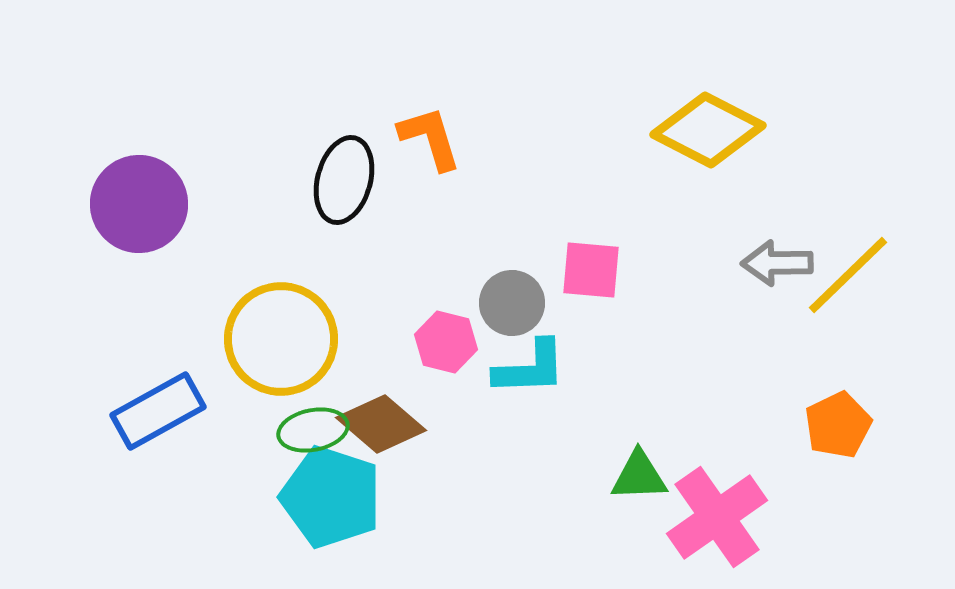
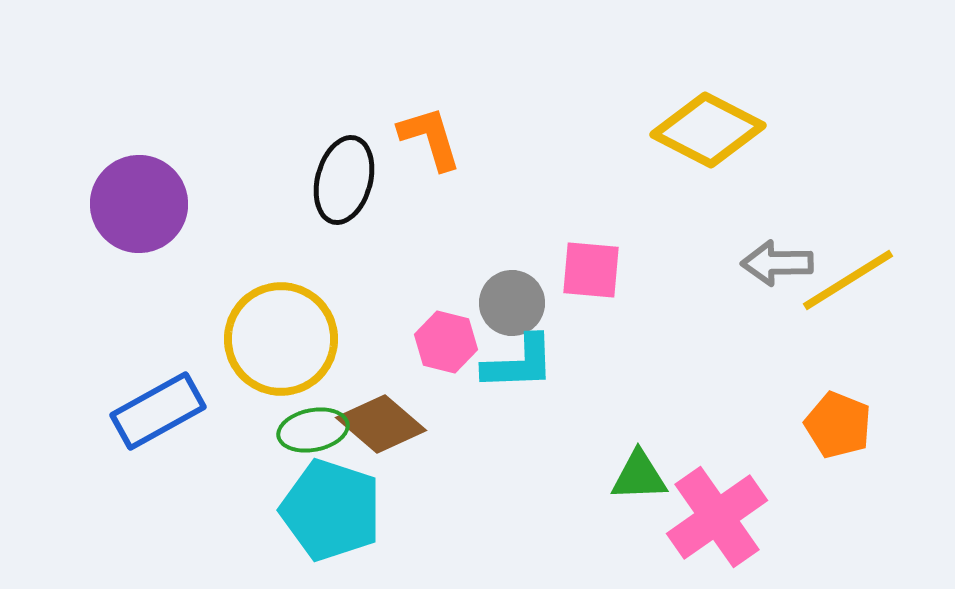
yellow line: moved 5 px down; rotated 12 degrees clockwise
cyan L-shape: moved 11 px left, 5 px up
orange pentagon: rotated 24 degrees counterclockwise
cyan pentagon: moved 13 px down
